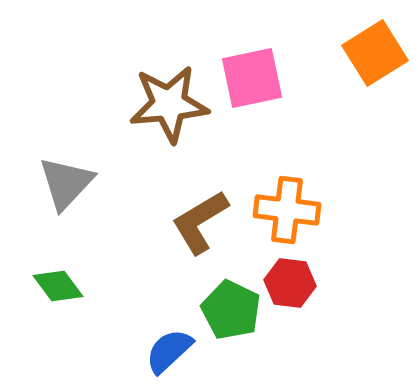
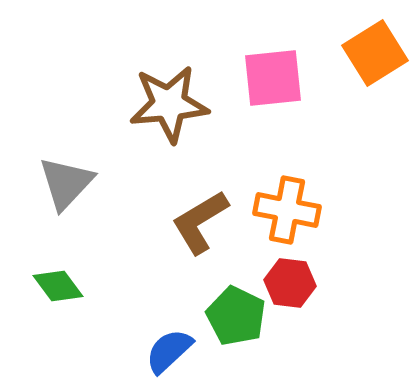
pink square: moved 21 px right; rotated 6 degrees clockwise
orange cross: rotated 4 degrees clockwise
green pentagon: moved 5 px right, 6 px down
